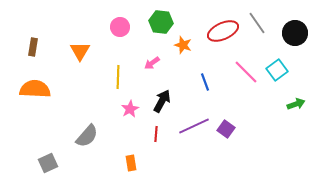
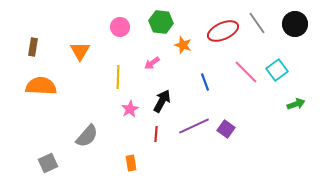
black circle: moved 9 px up
orange semicircle: moved 6 px right, 3 px up
